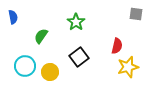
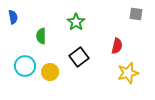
green semicircle: rotated 35 degrees counterclockwise
yellow star: moved 6 px down
